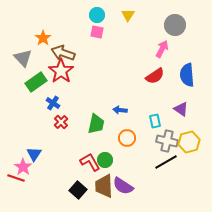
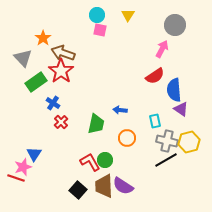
pink square: moved 3 px right, 2 px up
blue semicircle: moved 13 px left, 15 px down
black line: moved 2 px up
pink star: rotated 18 degrees clockwise
